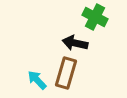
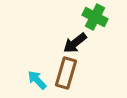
black arrow: rotated 50 degrees counterclockwise
